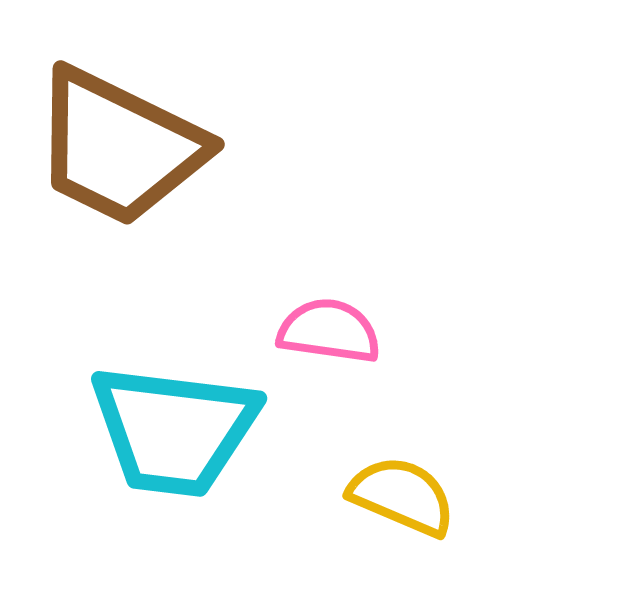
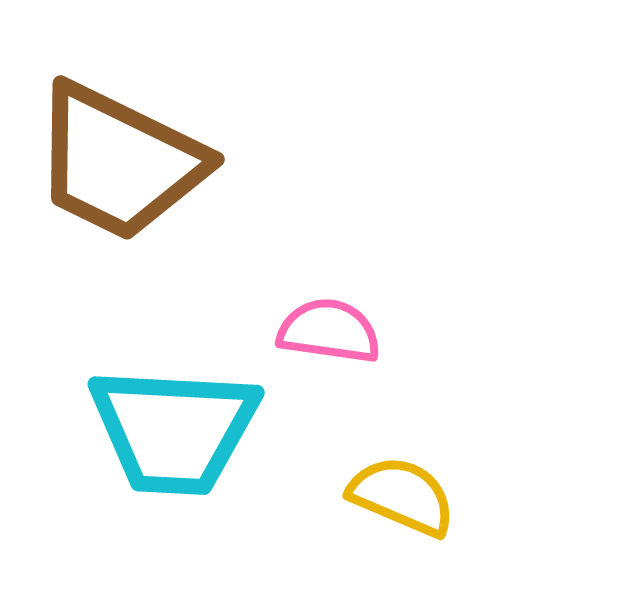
brown trapezoid: moved 15 px down
cyan trapezoid: rotated 4 degrees counterclockwise
